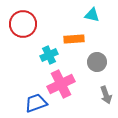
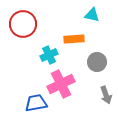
blue trapezoid: rotated 10 degrees clockwise
